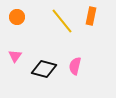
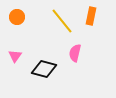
pink semicircle: moved 13 px up
